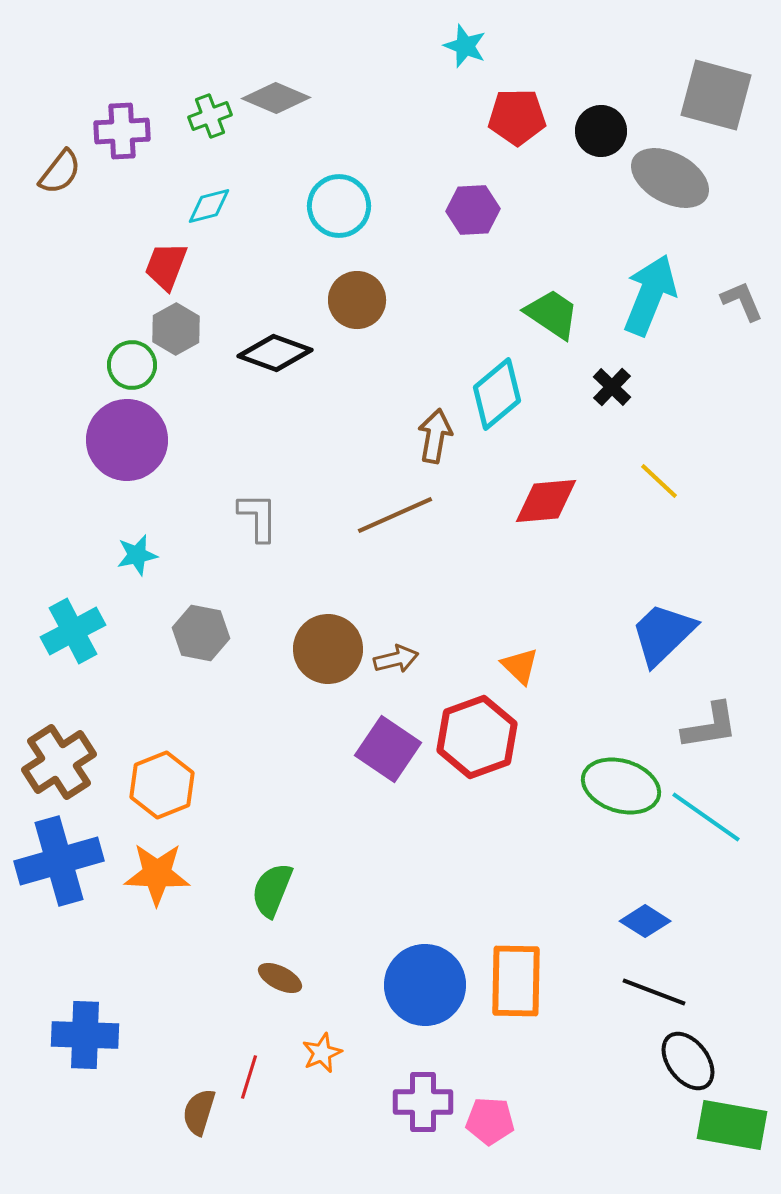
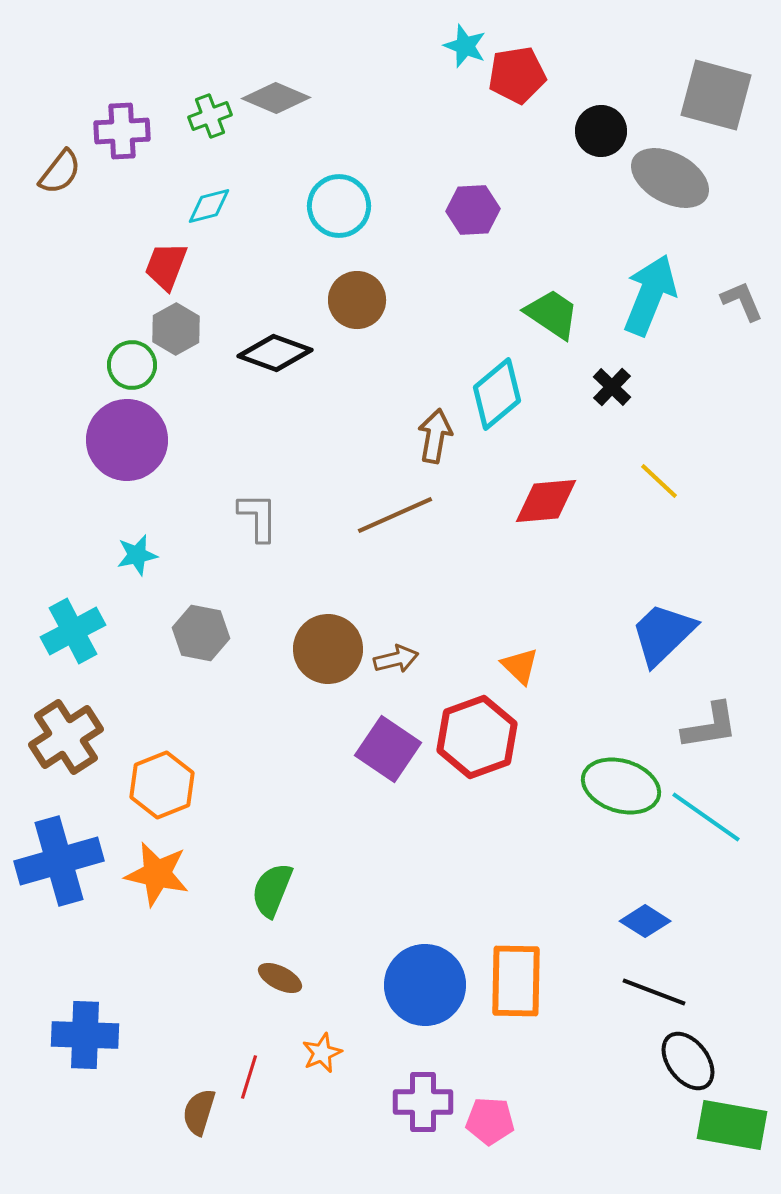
red pentagon at (517, 117): moved 42 px up; rotated 8 degrees counterclockwise
brown cross at (59, 762): moved 7 px right, 25 px up
orange star at (157, 874): rotated 10 degrees clockwise
